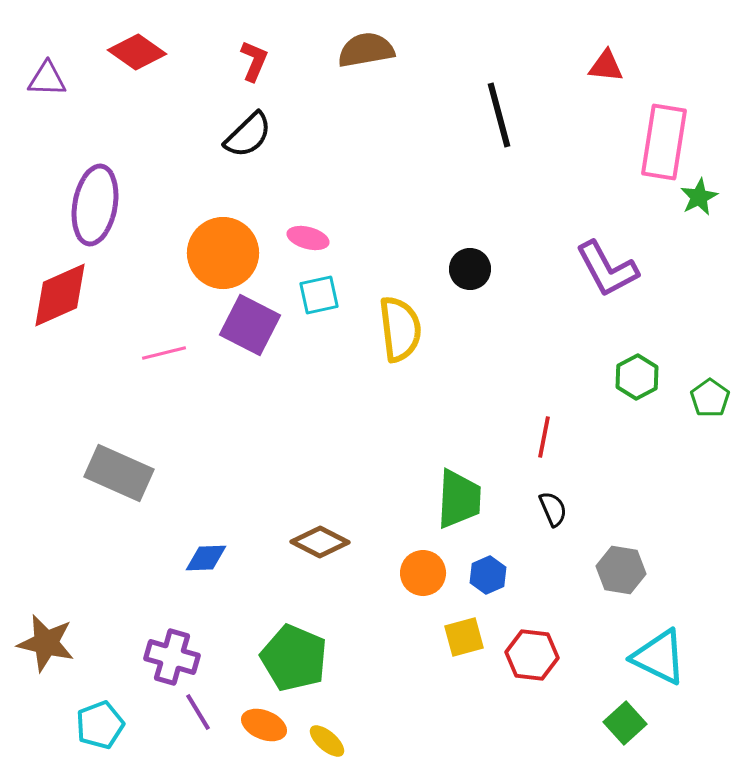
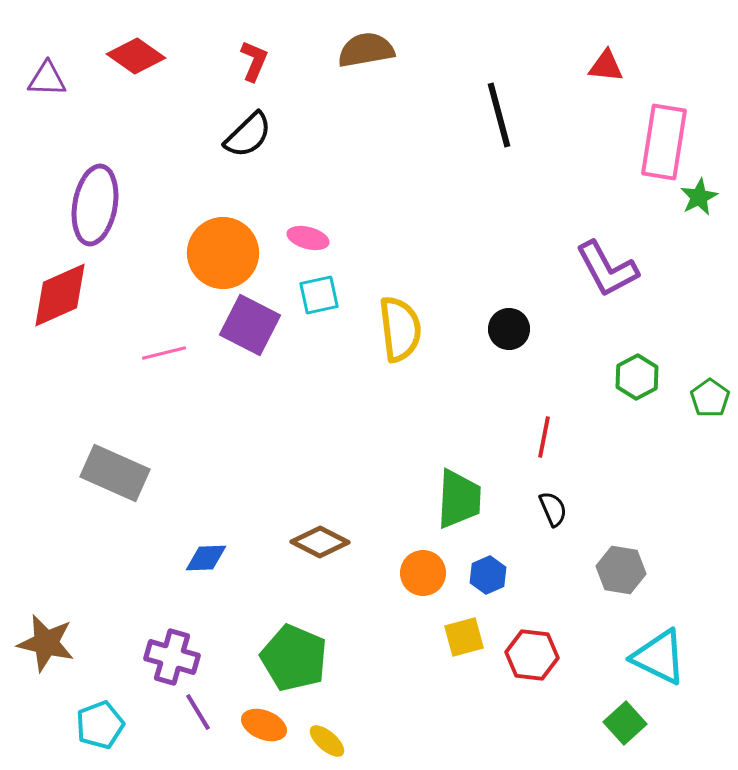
red diamond at (137, 52): moved 1 px left, 4 px down
black circle at (470, 269): moved 39 px right, 60 px down
gray rectangle at (119, 473): moved 4 px left
